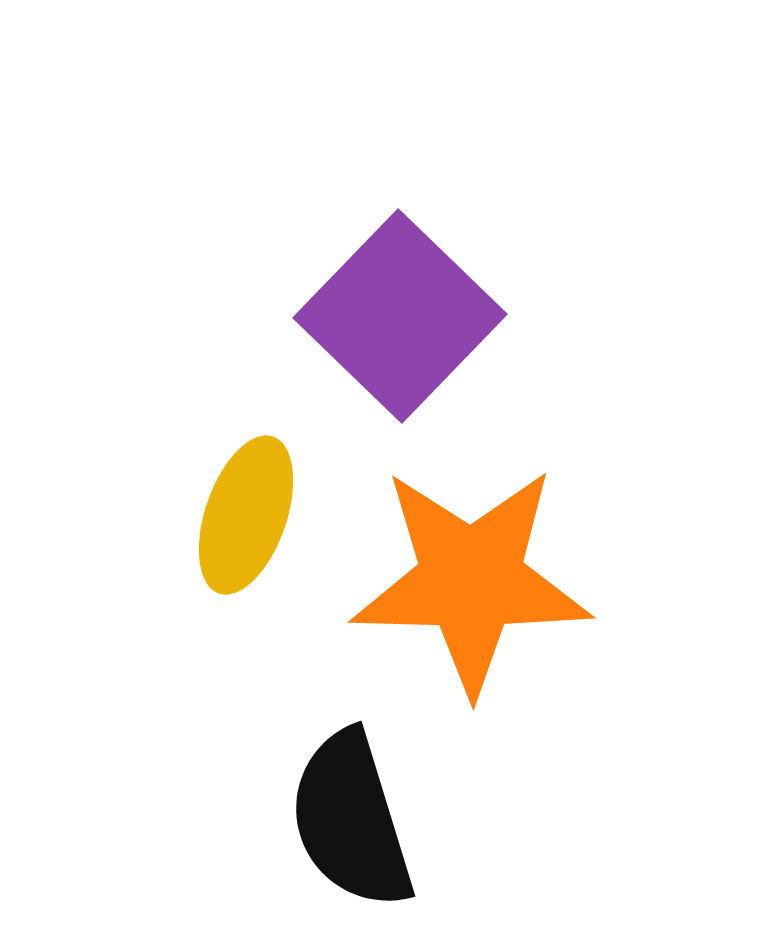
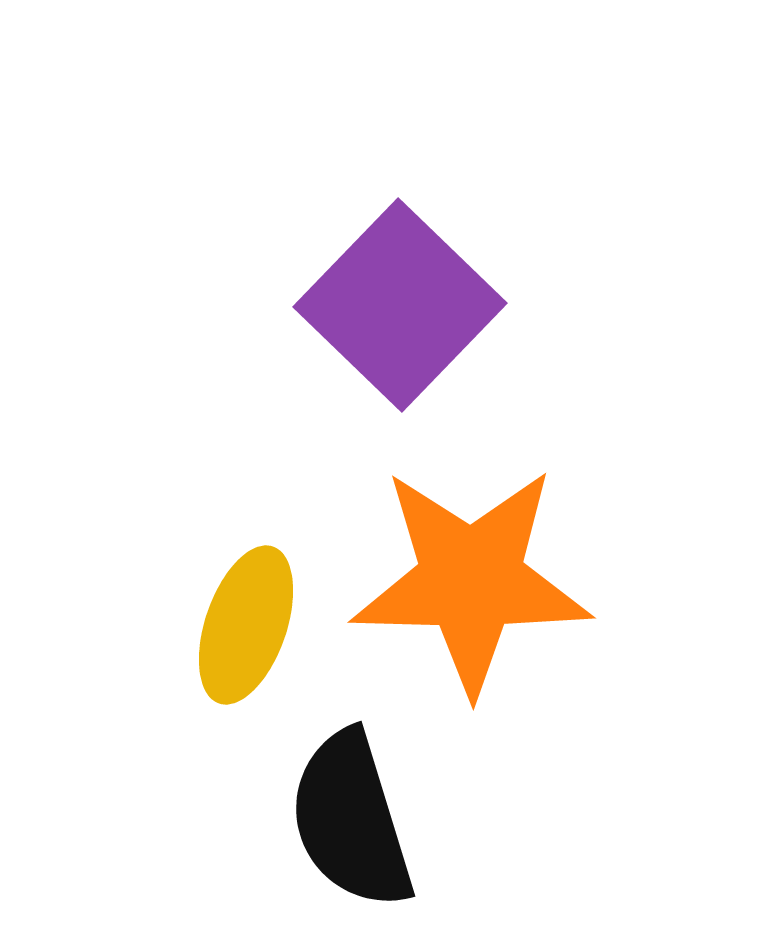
purple square: moved 11 px up
yellow ellipse: moved 110 px down
